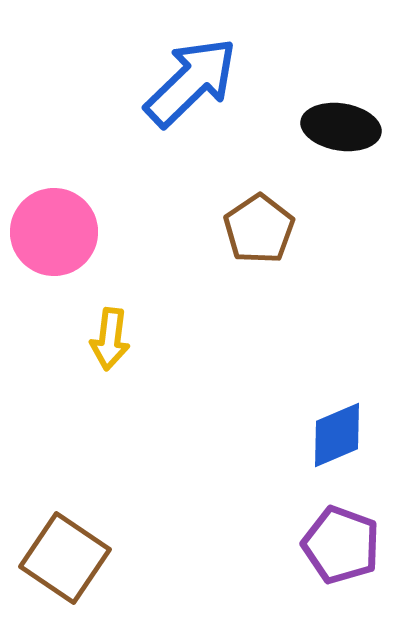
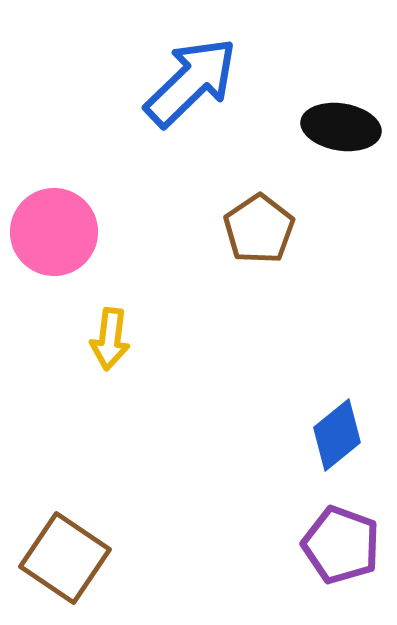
blue diamond: rotated 16 degrees counterclockwise
